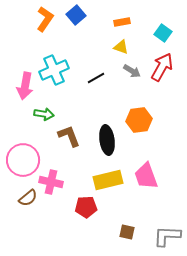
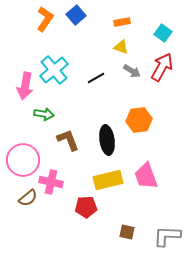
cyan cross: rotated 16 degrees counterclockwise
brown L-shape: moved 1 px left, 4 px down
